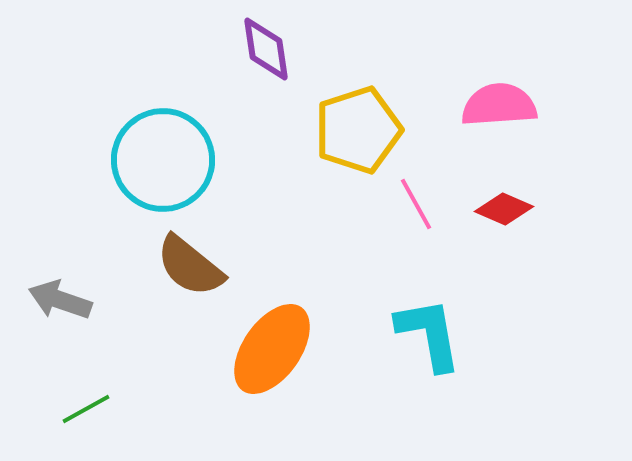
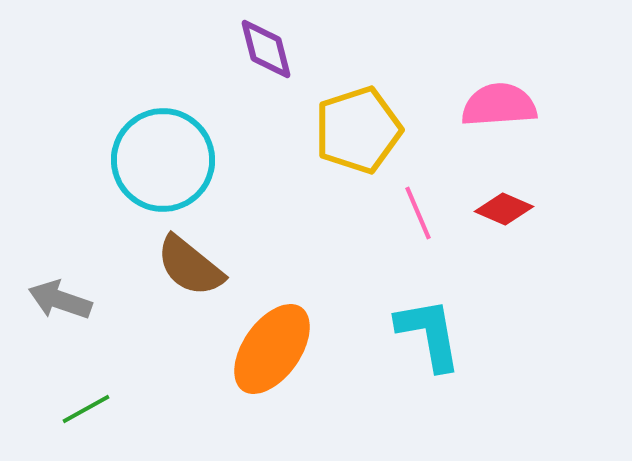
purple diamond: rotated 6 degrees counterclockwise
pink line: moved 2 px right, 9 px down; rotated 6 degrees clockwise
